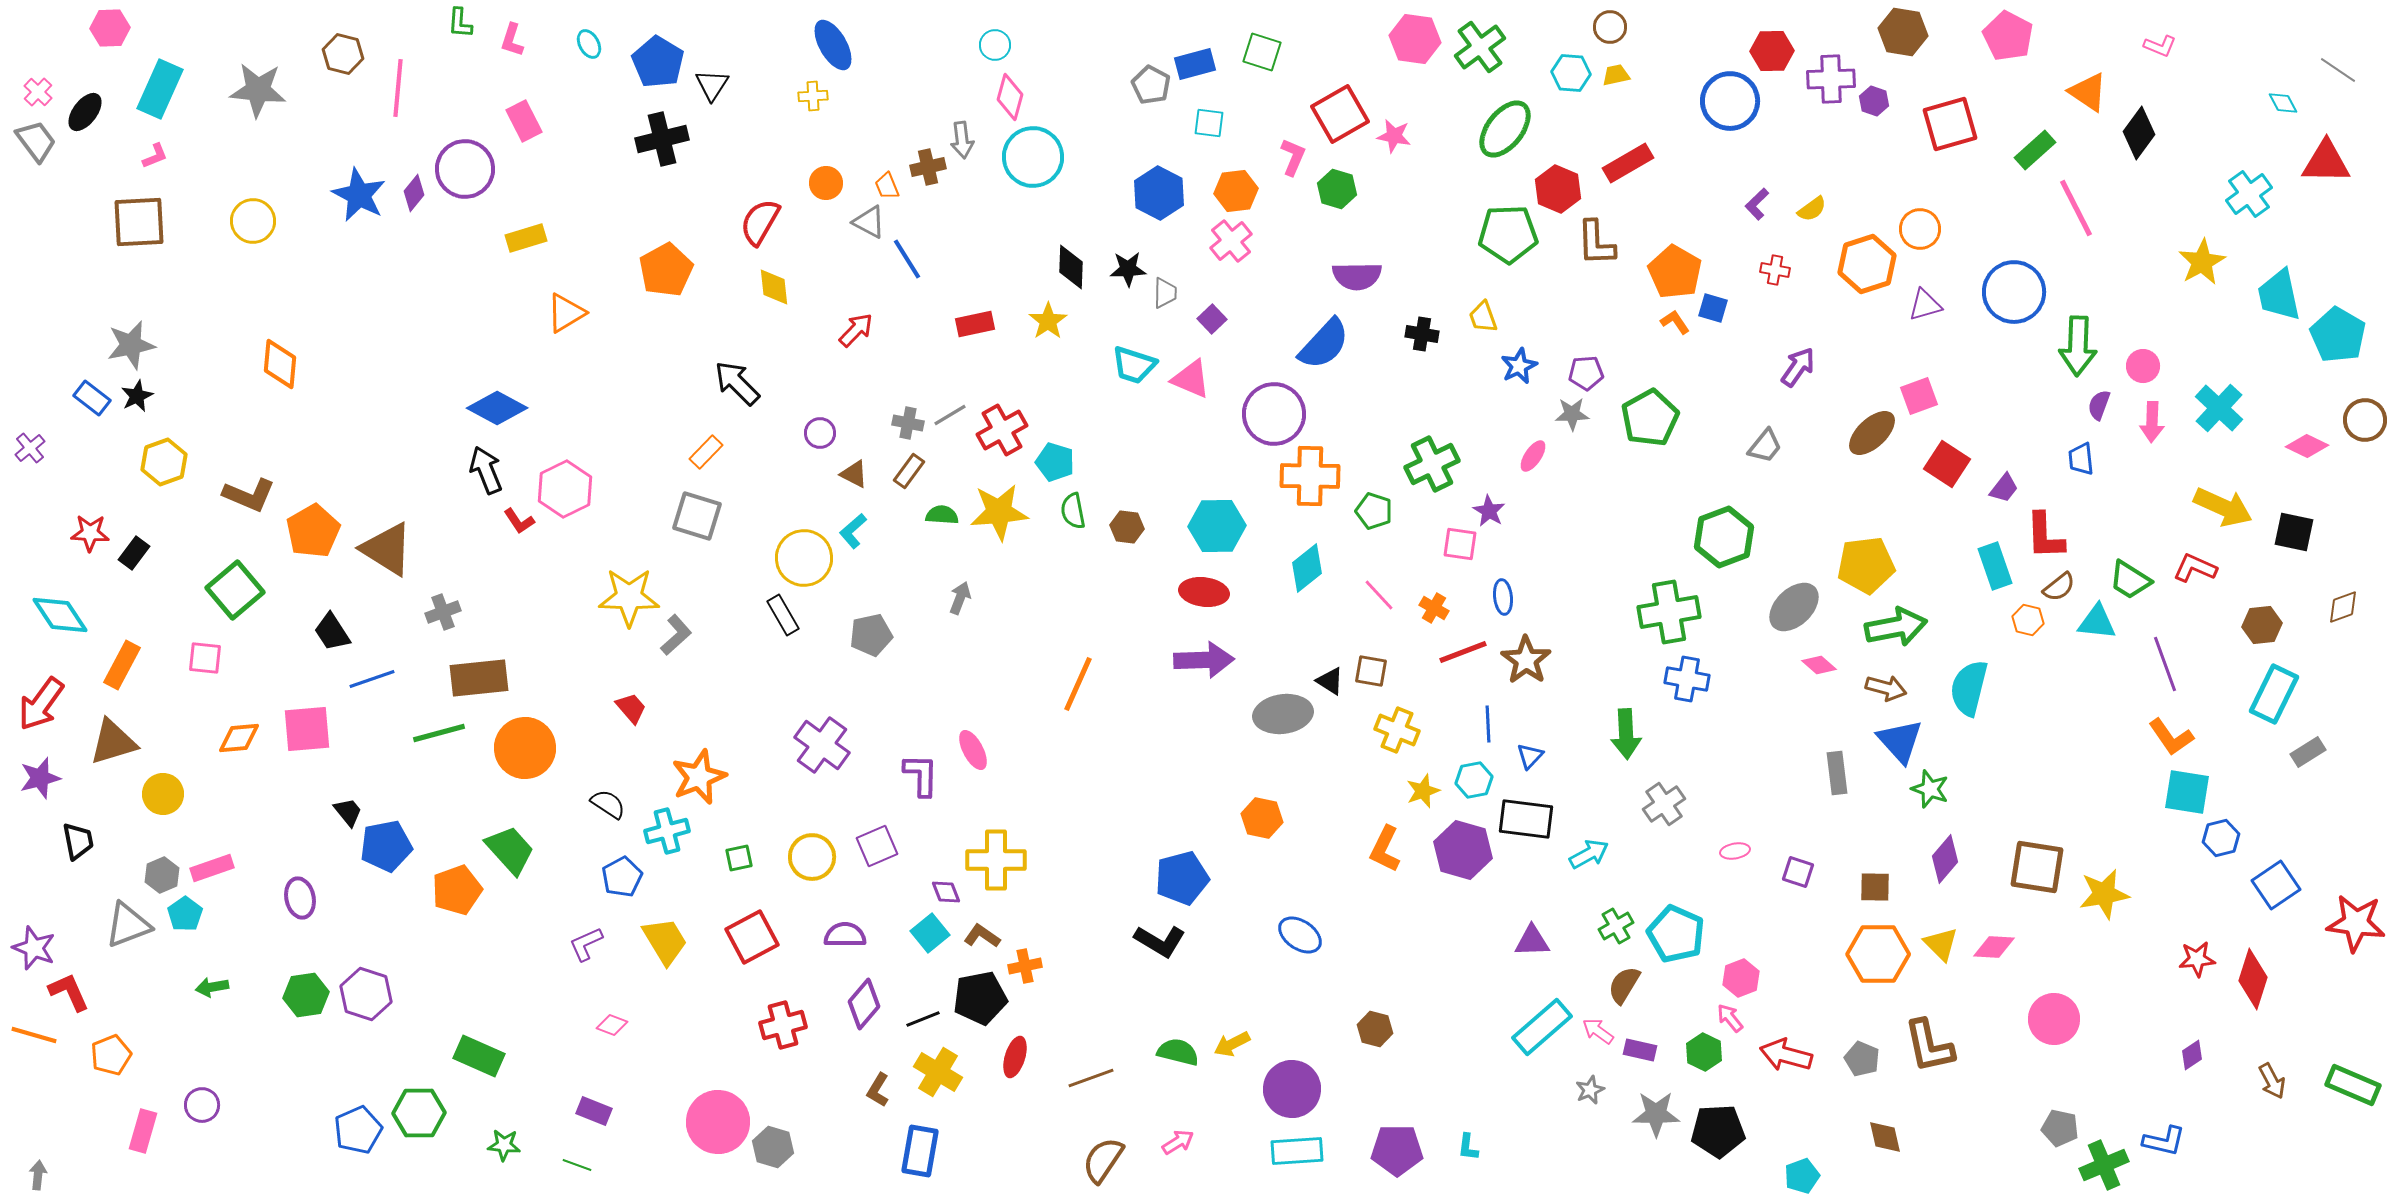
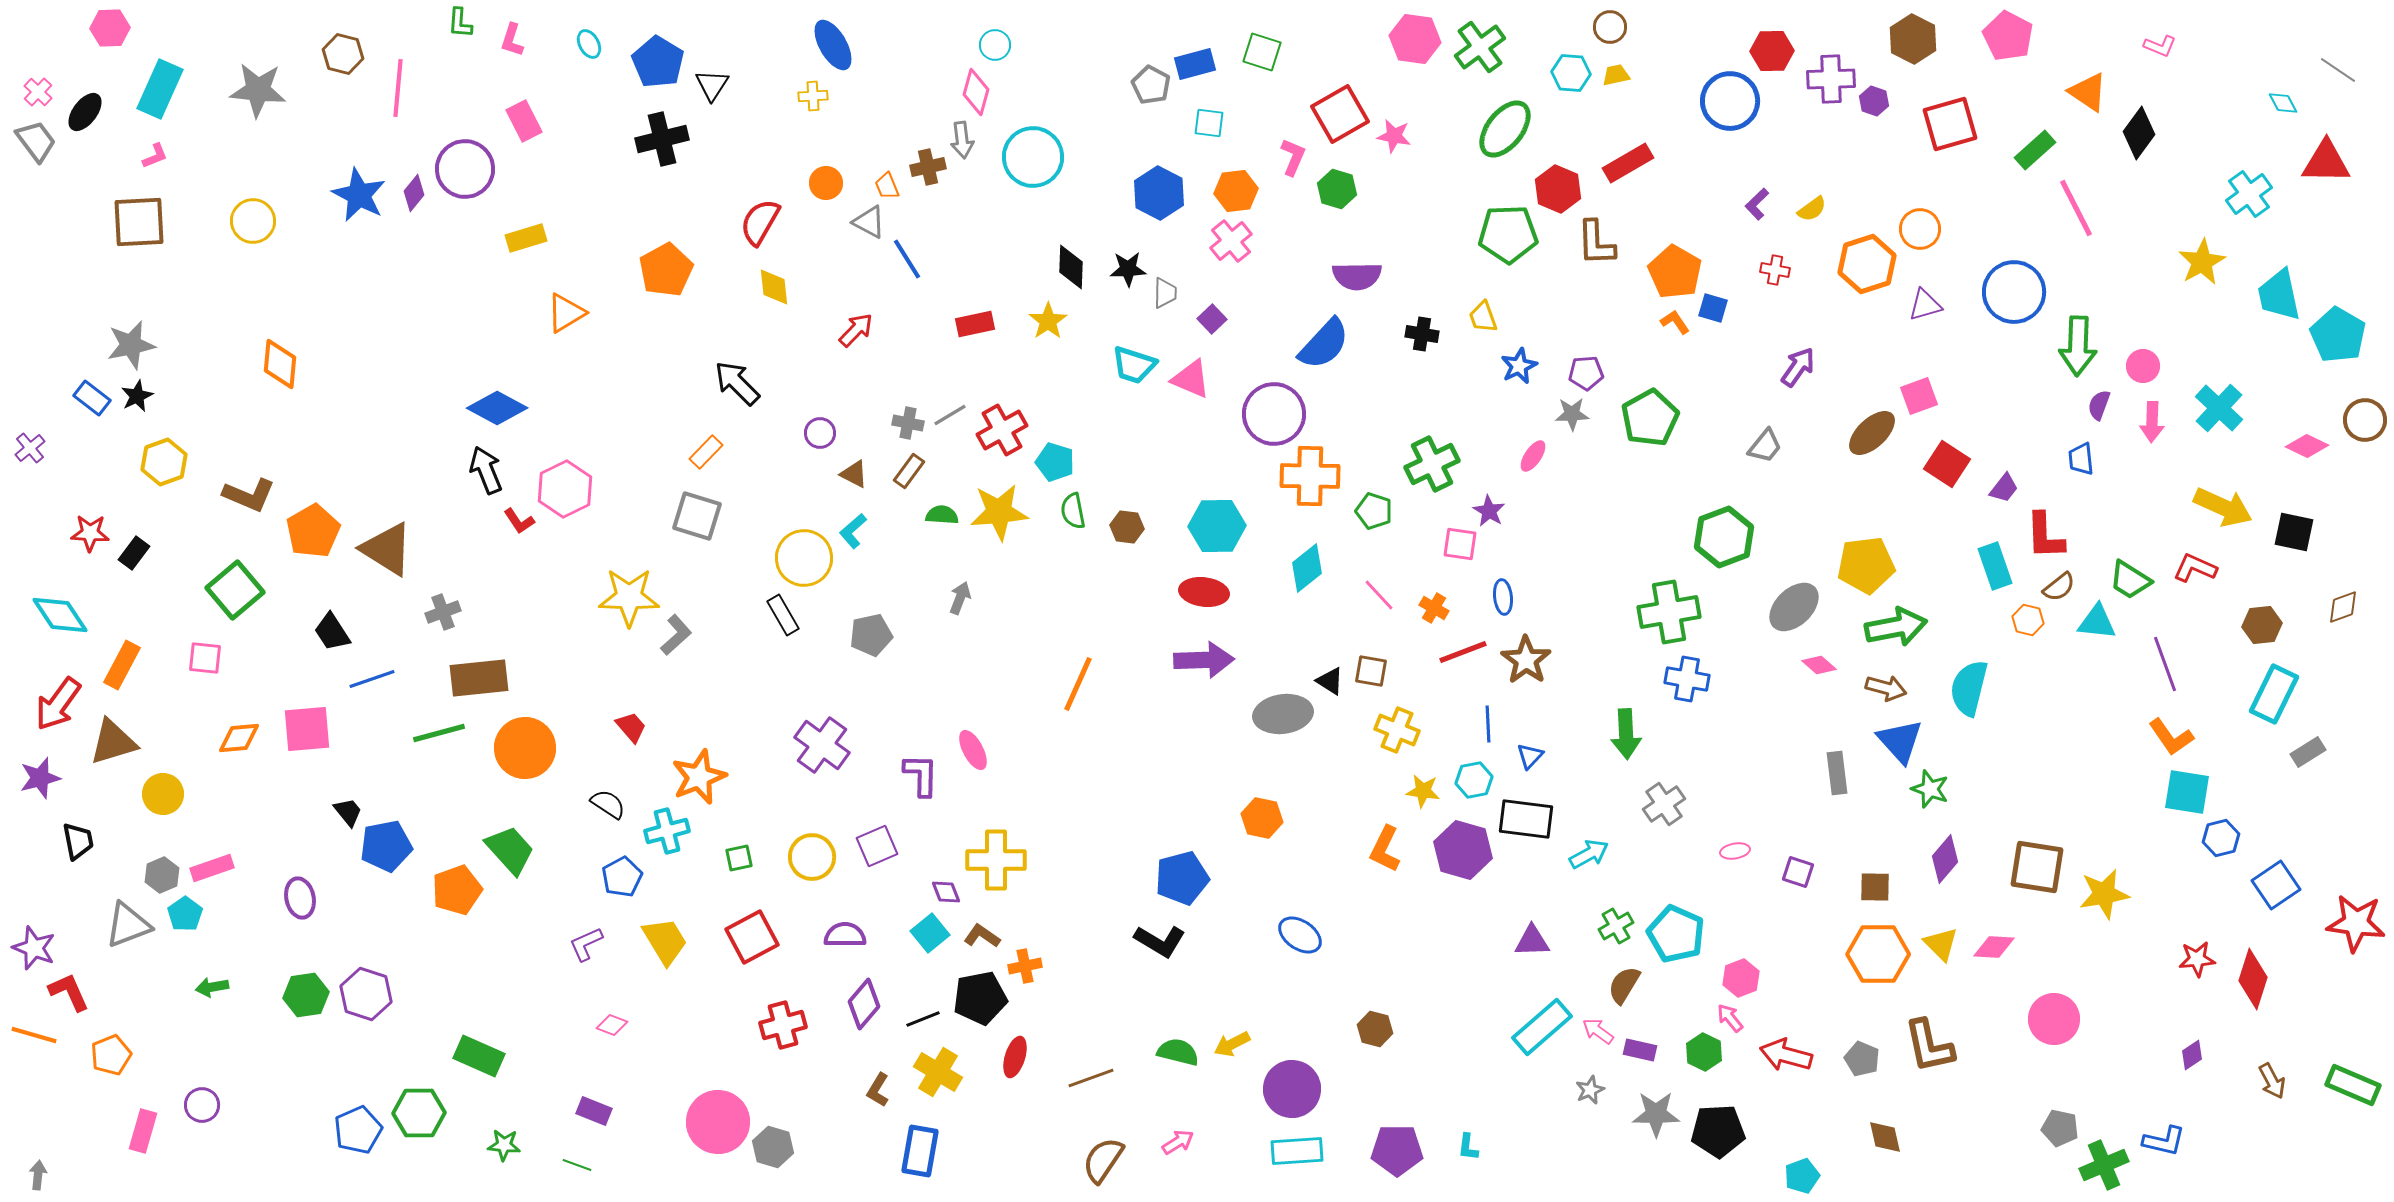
brown hexagon at (1903, 32): moved 10 px right, 7 px down; rotated 18 degrees clockwise
pink diamond at (1010, 97): moved 34 px left, 5 px up
red arrow at (41, 704): moved 17 px right
red trapezoid at (631, 708): moved 19 px down
yellow star at (1423, 791): rotated 28 degrees clockwise
